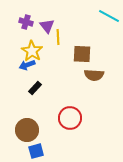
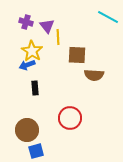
cyan line: moved 1 px left, 1 px down
brown square: moved 5 px left, 1 px down
black rectangle: rotated 48 degrees counterclockwise
